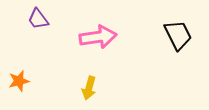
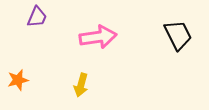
purple trapezoid: moved 1 px left, 2 px up; rotated 120 degrees counterclockwise
orange star: moved 1 px left, 1 px up
yellow arrow: moved 8 px left, 3 px up
